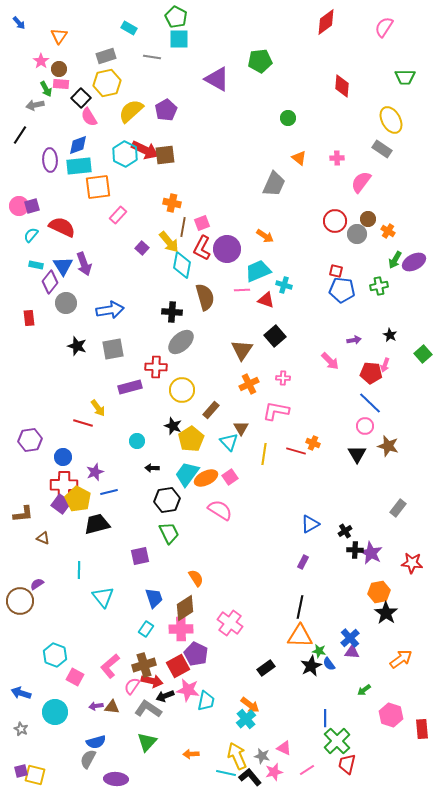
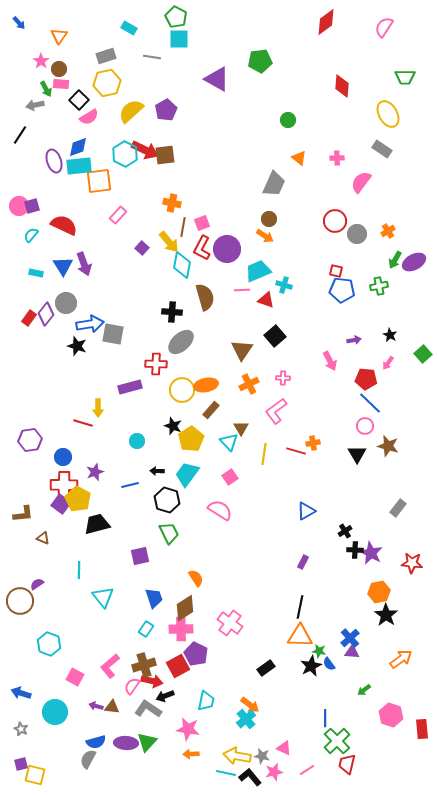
black square at (81, 98): moved 2 px left, 2 px down
pink semicircle at (89, 117): rotated 90 degrees counterclockwise
green circle at (288, 118): moved 2 px down
yellow ellipse at (391, 120): moved 3 px left, 6 px up
blue diamond at (78, 145): moved 2 px down
purple ellipse at (50, 160): moved 4 px right, 1 px down; rotated 15 degrees counterclockwise
orange square at (98, 187): moved 1 px right, 6 px up
brown circle at (368, 219): moved 99 px left
red semicircle at (62, 227): moved 2 px right, 2 px up
orange cross at (388, 231): rotated 24 degrees clockwise
cyan rectangle at (36, 265): moved 8 px down
purple diamond at (50, 282): moved 4 px left, 32 px down
blue arrow at (110, 310): moved 20 px left, 14 px down
red rectangle at (29, 318): rotated 42 degrees clockwise
gray square at (113, 349): moved 15 px up; rotated 20 degrees clockwise
pink arrow at (330, 361): rotated 18 degrees clockwise
pink arrow at (385, 365): moved 3 px right, 2 px up; rotated 16 degrees clockwise
red cross at (156, 367): moved 3 px up
red pentagon at (371, 373): moved 5 px left, 6 px down
yellow arrow at (98, 408): rotated 36 degrees clockwise
pink L-shape at (276, 411): rotated 48 degrees counterclockwise
orange cross at (313, 443): rotated 32 degrees counterclockwise
black arrow at (152, 468): moved 5 px right, 3 px down
orange ellipse at (206, 478): moved 93 px up; rotated 15 degrees clockwise
blue line at (109, 492): moved 21 px right, 7 px up
black hexagon at (167, 500): rotated 25 degrees clockwise
blue triangle at (310, 524): moved 4 px left, 13 px up
black star at (386, 613): moved 2 px down
cyan hexagon at (55, 655): moved 6 px left, 11 px up
pink star at (188, 690): moved 39 px down
purple arrow at (96, 706): rotated 24 degrees clockwise
yellow arrow at (237, 756): rotated 56 degrees counterclockwise
purple square at (21, 771): moved 7 px up
purple ellipse at (116, 779): moved 10 px right, 36 px up
